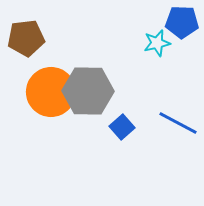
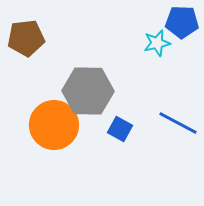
orange circle: moved 3 px right, 33 px down
blue square: moved 2 px left, 2 px down; rotated 20 degrees counterclockwise
